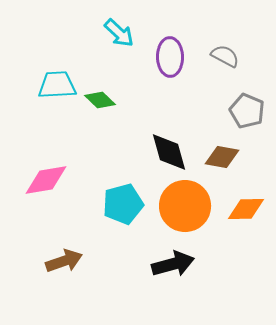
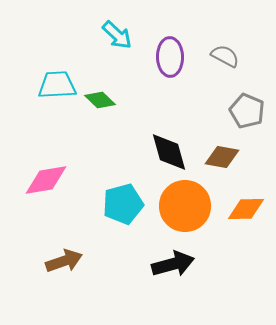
cyan arrow: moved 2 px left, 2 px down
